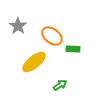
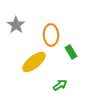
gray star: moved 2 px left, 1 px up
orange ellipse: moved 1 px left, 1 px up; rotated 50 degrees clockwise
green rectangle: moved 2 px left, 3 px down; rotated 56 degrees clockwise
